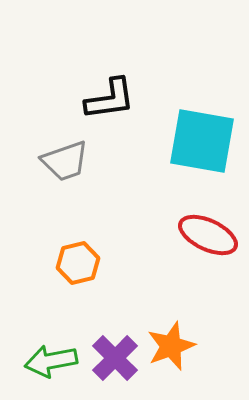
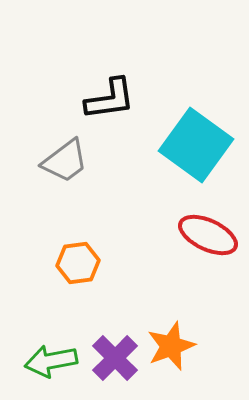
cyan square: moved 6 px left, 4 px down; rotated 26 degrees clockwise
gray trapezoid: rotated 18 degrees counterclockwise
orange hexagon: rotated 6 degrees clockwise
